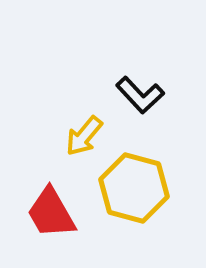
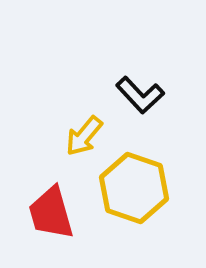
yellow hexagon: rotated 4 degrees clockwise
red trapezoid: rotated 14 degrees clockwise
